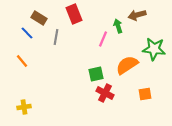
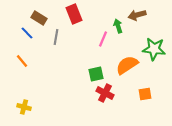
yellow cross: rotated 24 degrees clockwise
